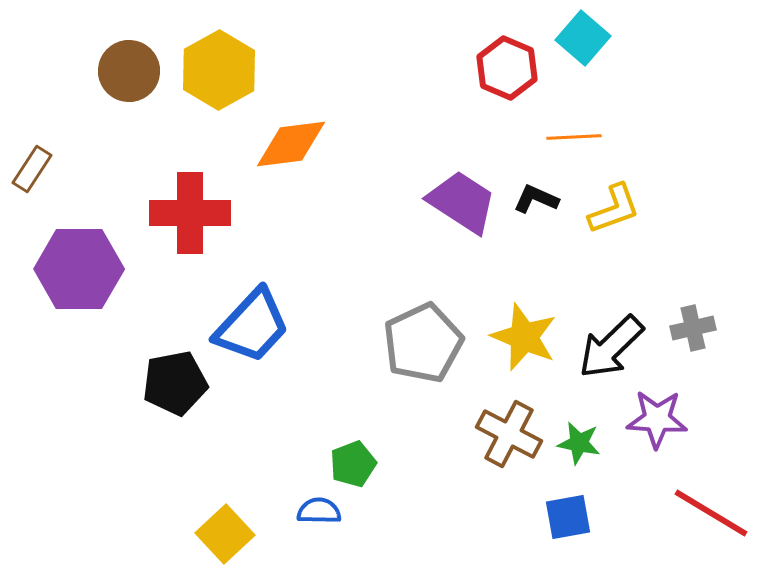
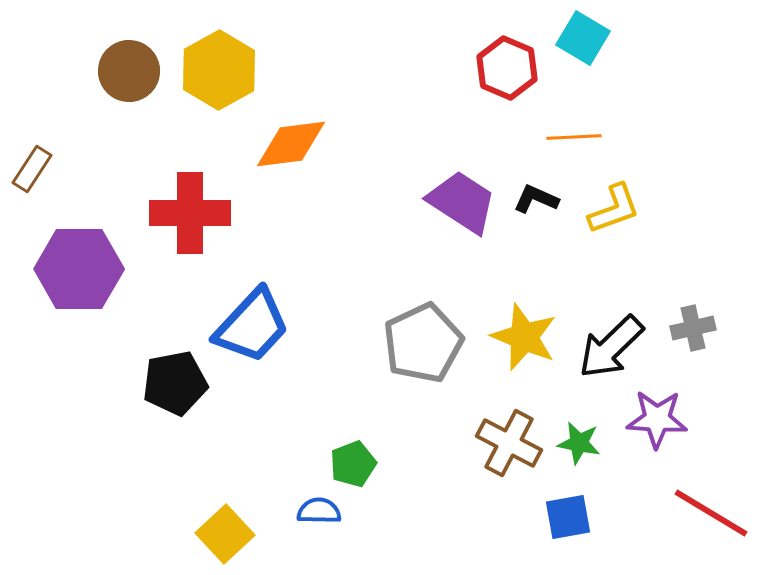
cyan square: rotated 10 degrees counterclockwise
brown cross: moved 9 px down
